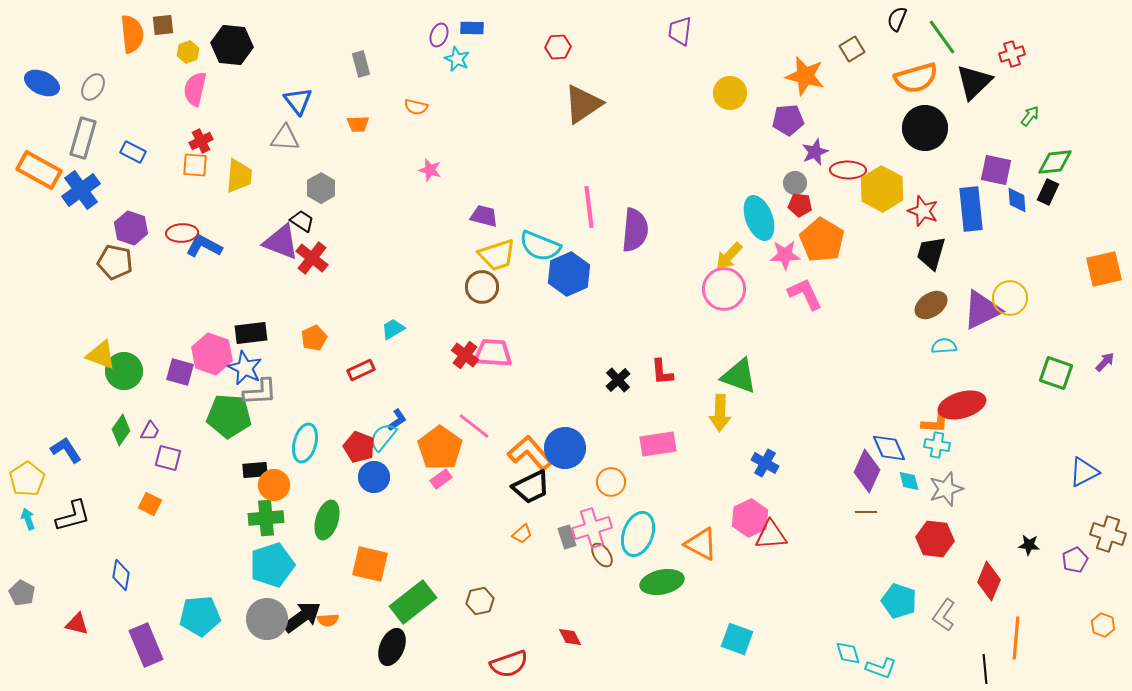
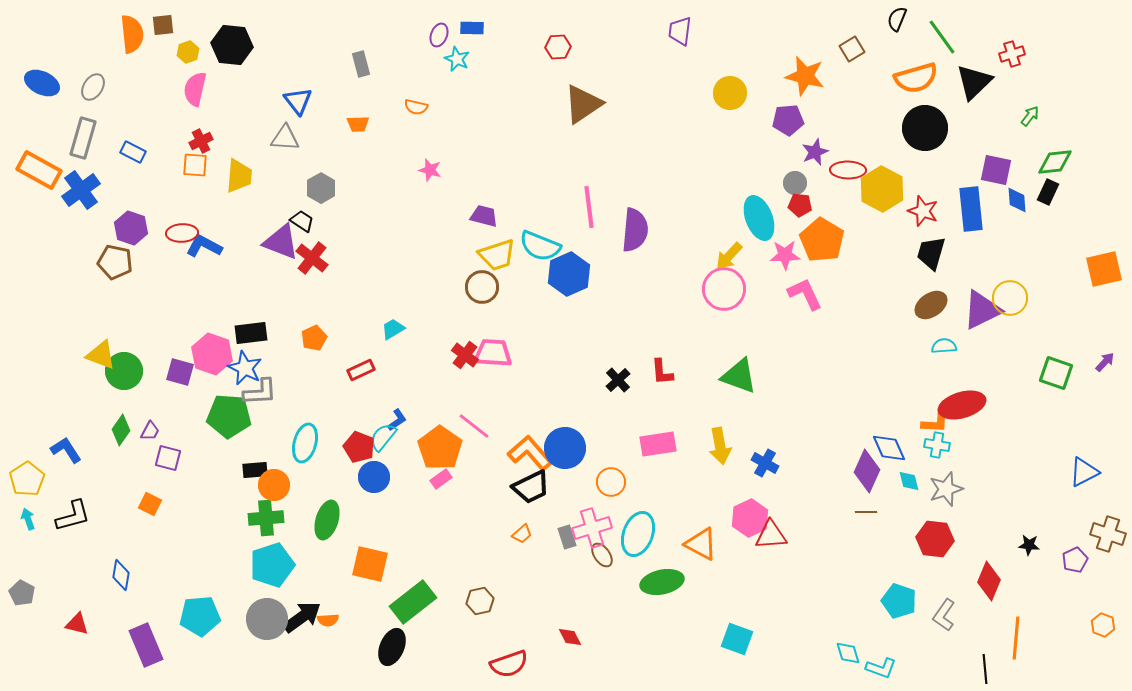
yellow arrow at (720, 413): moved 33 px down; rotated 12 degrees counterclockwise
